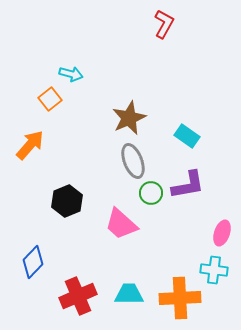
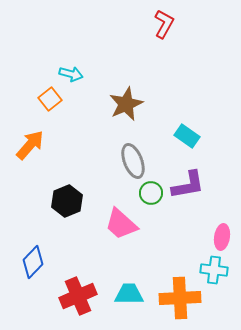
brown star: moved 3 px left, 14 px up
pink ellipse: moved 4 px down; rotated 10 degrees counterclockwise
